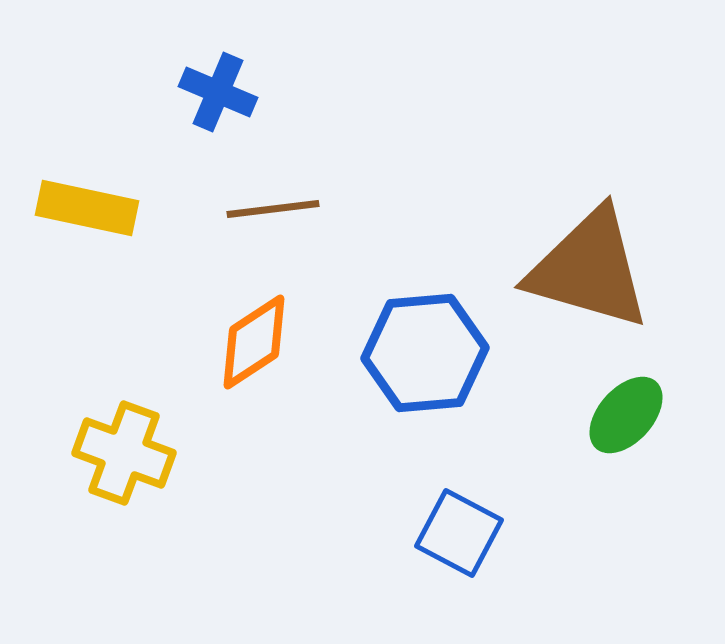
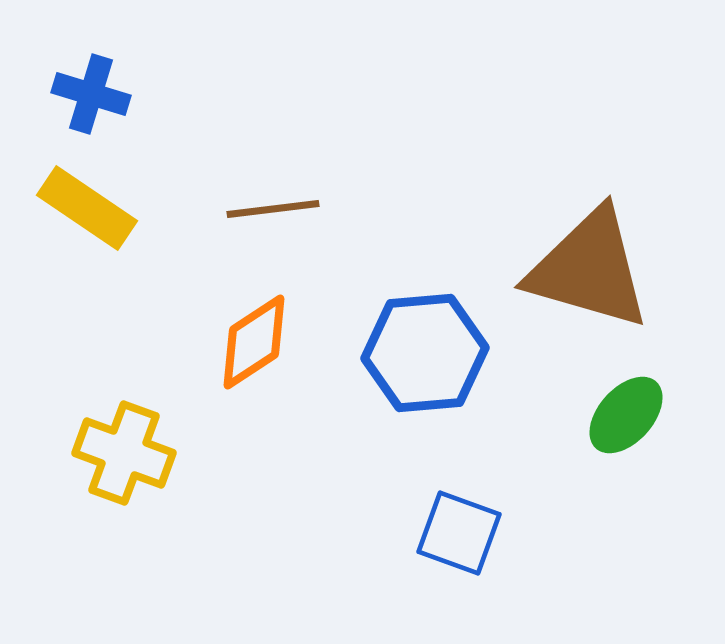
blue cross: moved 127 px left, 2 px down; rotated 6 degrees counterclockwise
yellow rectangle: rotated 22 degrees clockwise
blue square: rotated 8 degrees counterclockwise
